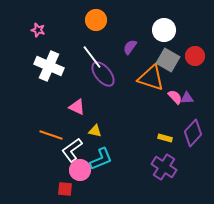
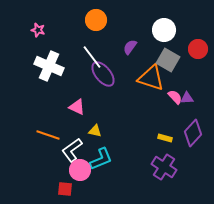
red circle: moved 3 px right, 7 px up
orange line: moved 3 px left
